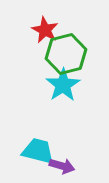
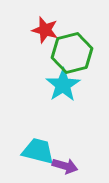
red star: rotated 12 degrees counterclockwise
green hexagon: moved 6 px right, 1 px up
purple arrow: moved 3 px right
